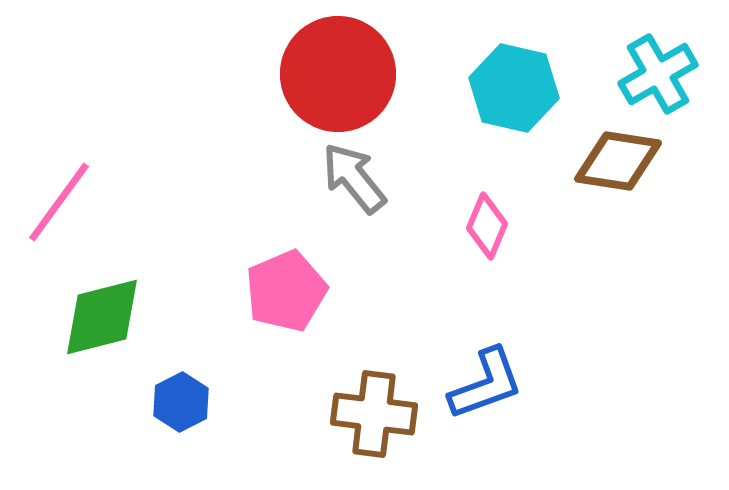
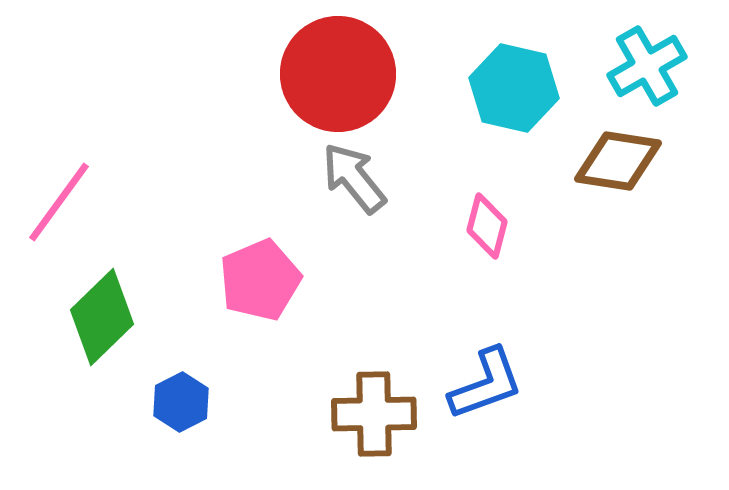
cyan cross: moved 11 px left, 8 px up
pink diamond: rotated 8 degrees counterclockwise
pink pentagon: moved 26 px left, 11 px up
green diamond: rotated 30 degrees counterclockwise
brown cross: rotated 8 degrees counterclockwise
